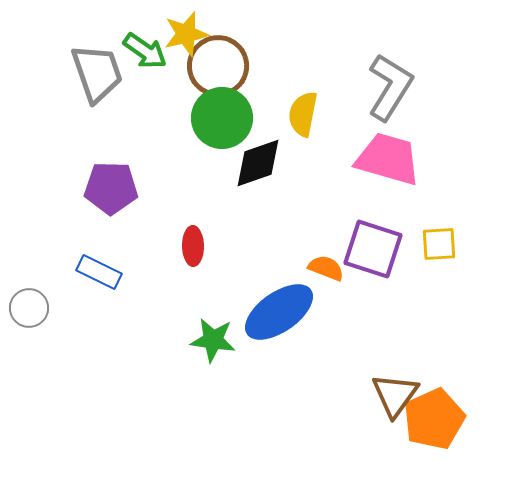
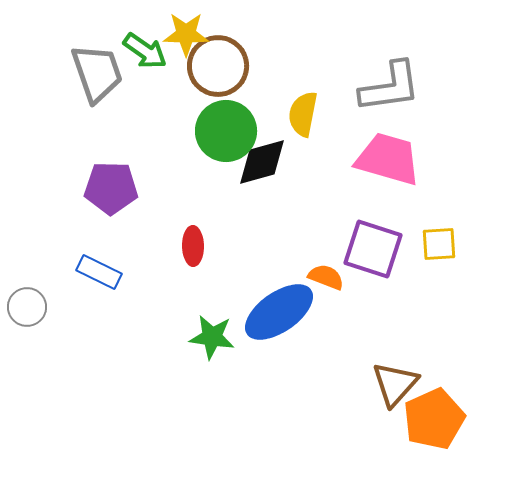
yellow star: rotated 15 degrees clockwise
gray L-shape: rotated 50 degrees clockwise
green circle: moved 4 px right, 13 px down
black diamond: moved 4 px right, 1 px up; rotated 4 degrees clockwise
orange semicircle: moved 9 px down
gray circle: moved 2 px left, 1 px up
green star: moved 1 px left, 3 px up
brown triangle: moved 11 px up; rotated 6 degrees clockwise
